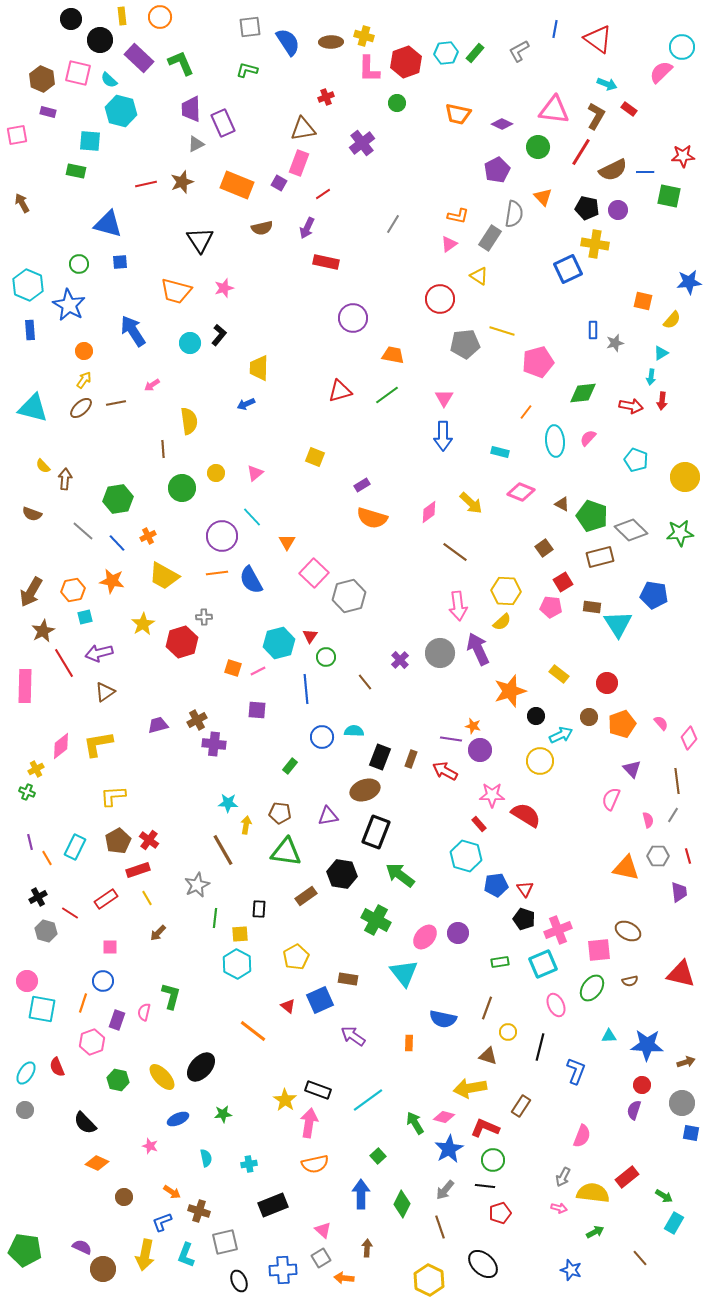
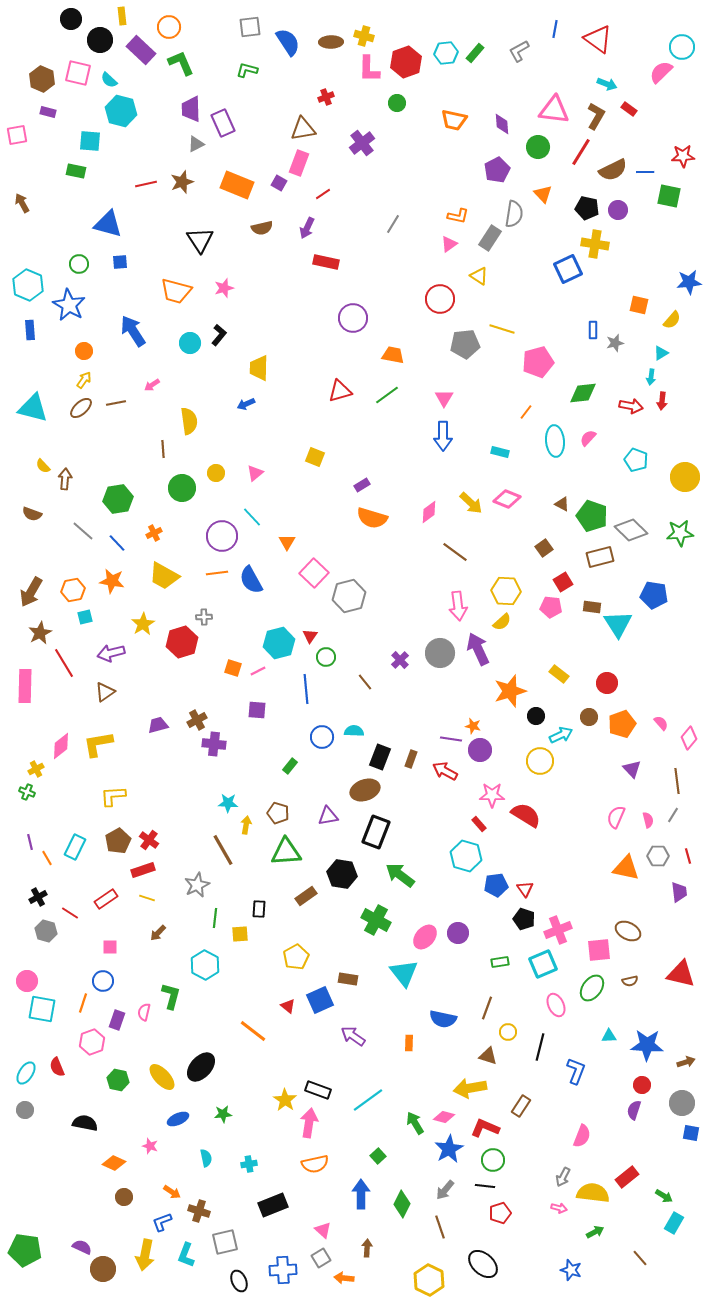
orange circle at (160, 17): moved 9 px right, 10 px down
purple rectangle at (139, 58): moved 2 px right, 8 px up
orange trapezoid at (458, 114): moved 4 px left, 6 px down
purple diamond at (502, 124): rotated 60 degrees clockwise
orange triangle at (543, 197): moved 3 px up
orange square at (643, 301): moved 4 px left, 4 px down
yellow line at (502, 331): moved 2 px up
pink diamond at (521, 492): moved 14 px left, 7 px down
orange cross at (148, 536): moved 6 px right, 3 px up
brown star at (43, 631): moved 3 px left, 2 px down
purple arrow at (99, 653): moved 12 px right
pink semicircle at (611, 799): moved 5 px right, 18 px down
brown pentagon at (280, 813): moved 2 px left; rotated 10 degrees clockwise
green triangle at (286, 852): rotated 12 degrees counterclockwise
red rectangle at (138, 870): moved 5 px right
yellow line at (147, 898): rotated 42 degrees counterclockwise
cyan hexagon at (237, 964): moved 32 px left, 1 px down
black semicircle at (85, 1123): rotated 145 degrees clockwise
orange diamond at (97, 1163): moved 17 px right
